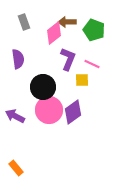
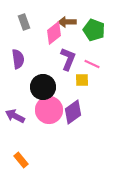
orange rectangle: moved 5 px right, 8 px up
